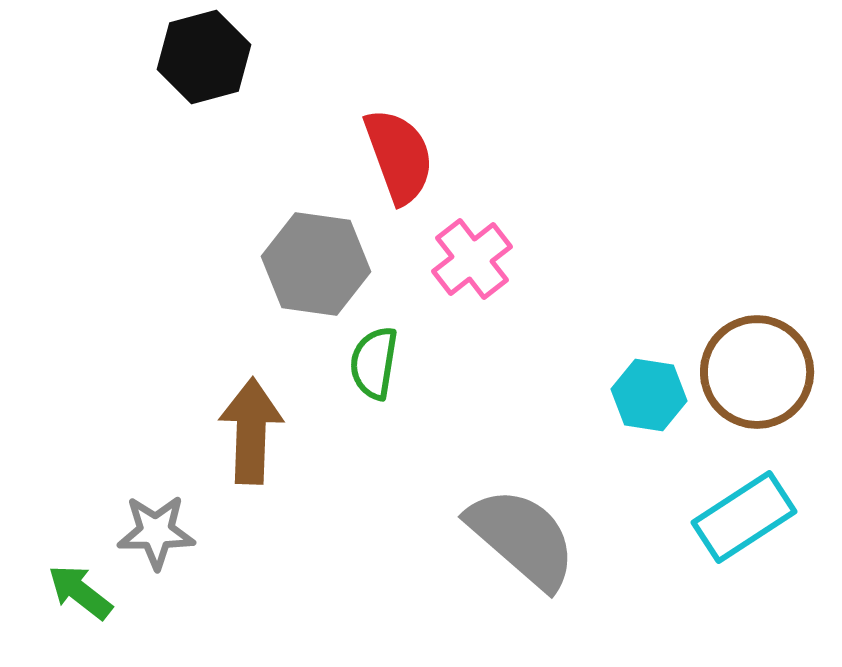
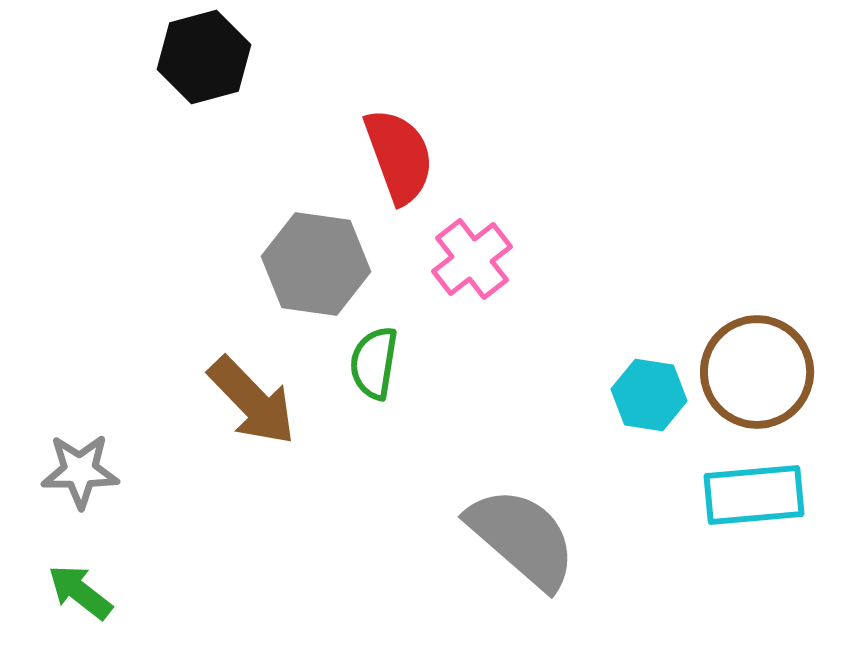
brown arrow: moved 1 px right, 30 px up; rotated 134 degrees clockwise
cyan rectangle: moved 10 px right, 22 px up; rotated 28 degrees clockwise
gray star: moved 76 px left, 61 px up
